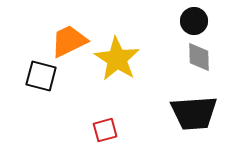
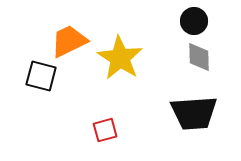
yellow star: moved 3 px right, 1 px up
